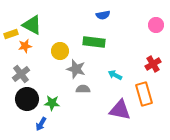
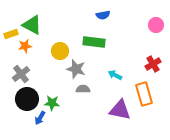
blue arrow: moved 1 px left, 6 px up
